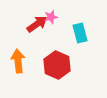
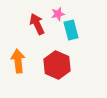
pink star: moved 7 px right, 3 px up
red arrow: rotated 80 degrees counterclockwise
cyan rectangle: moved 9 px left, 3 px up
